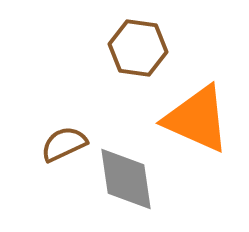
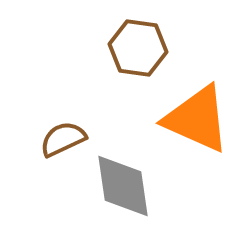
brown semicircle: moved 1 px left, 5 px up
gray diamond: moved 3 px left, 7 px down
